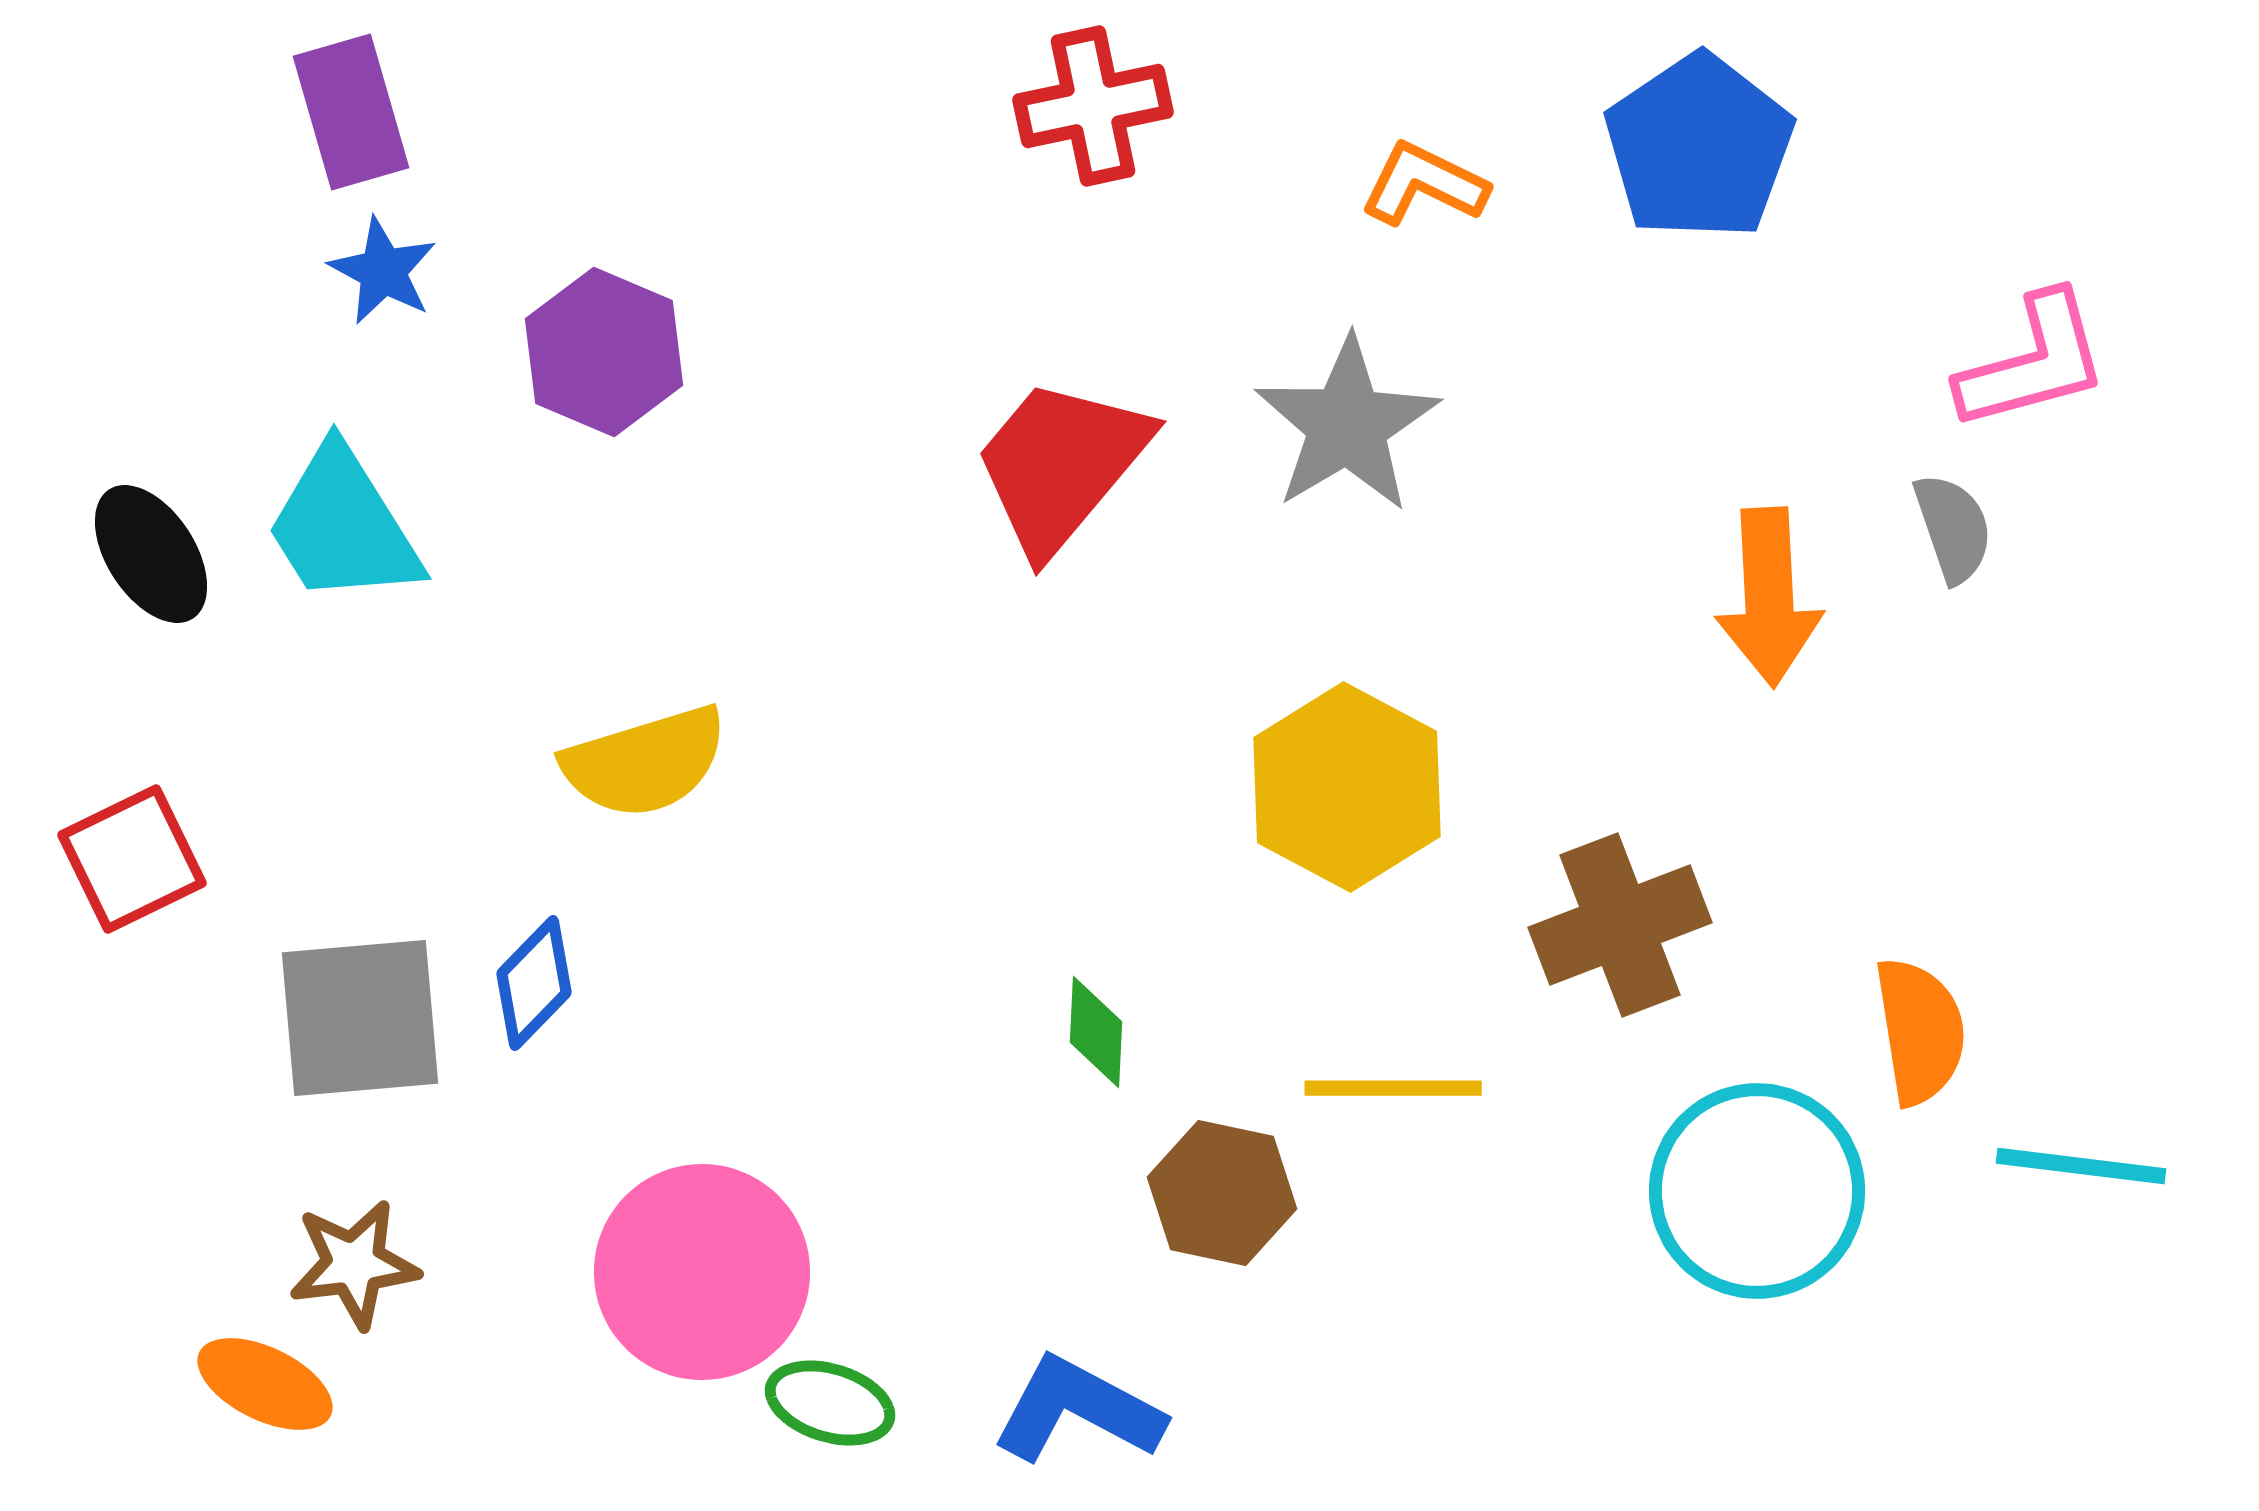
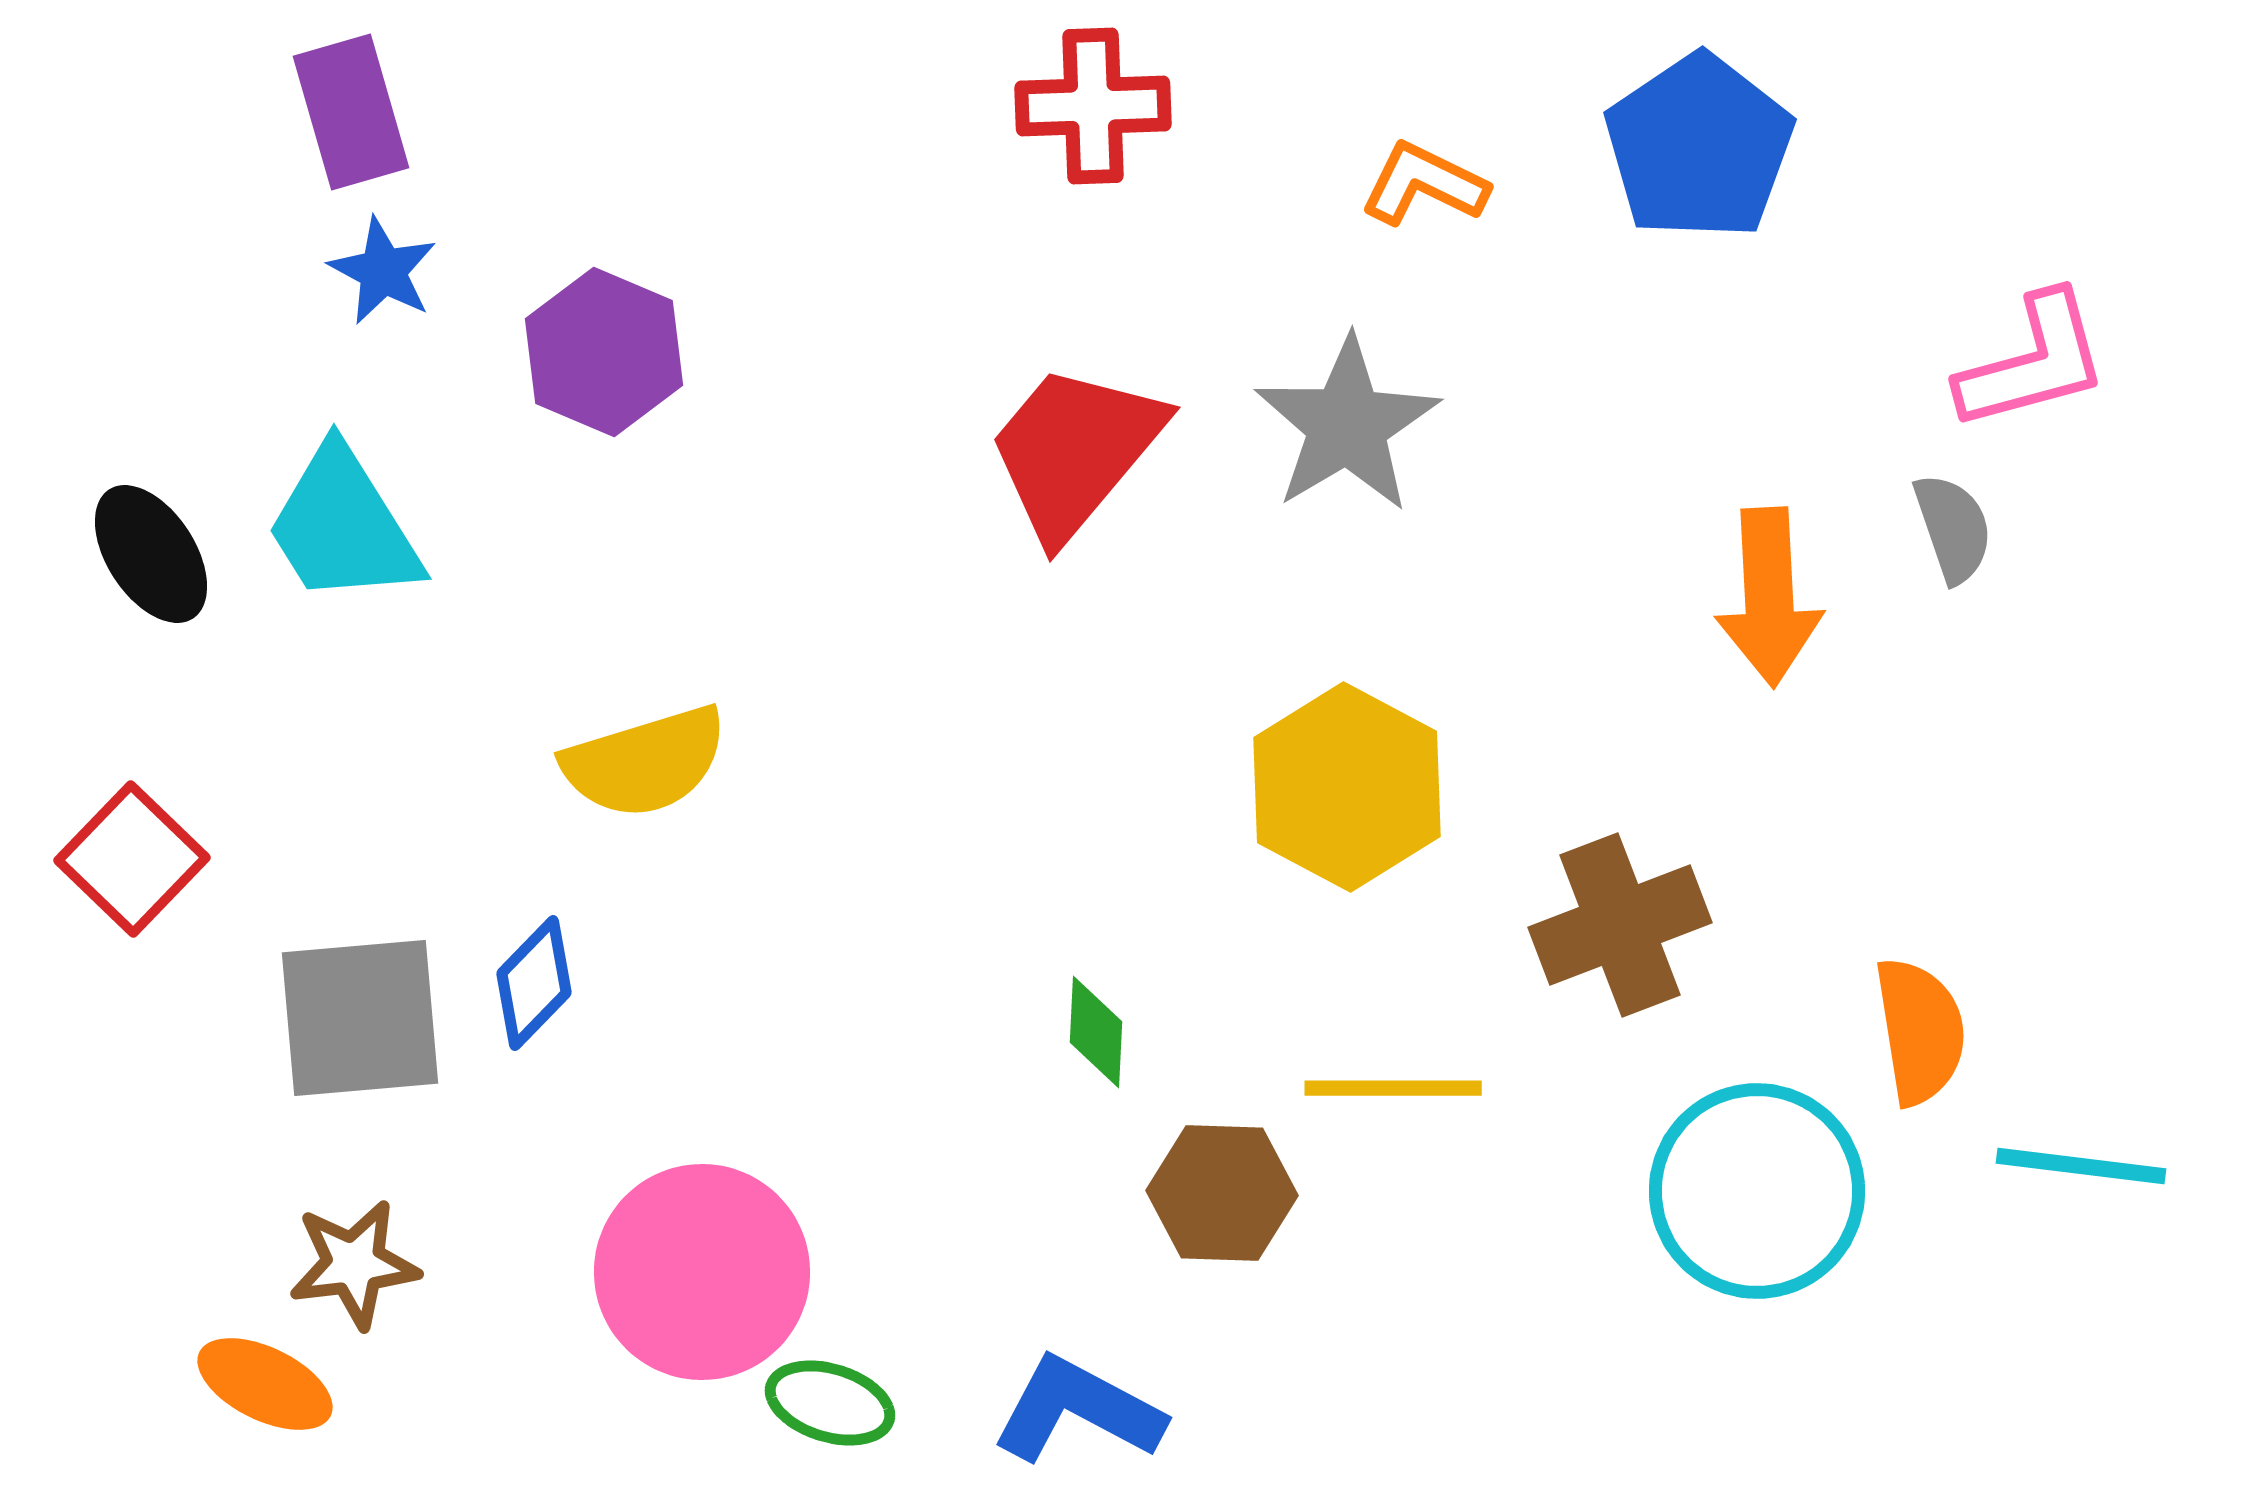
red cross: rotated 10 degrees clockwise
red trapezoid: moved 14 px right, 14 px up
red square: rotated 20 degrees counterclockwise
brown hexagon: rotated 10 degrees counterclockwise
